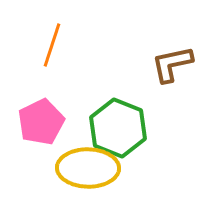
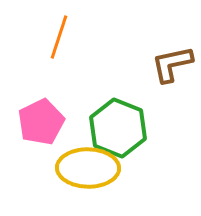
orange line: moved 7 px right, 8 px up
